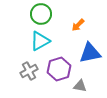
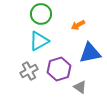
orange arrow: rotated 16 degrees clockwise
cyan triangle: moved 1 px left
gray triangle: moved 1 px down; rotated 24 degrees clockwise
